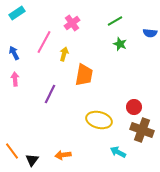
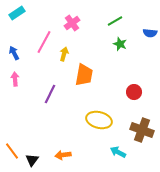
red circle: moved 15 px up
